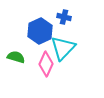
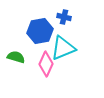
blue hexagon: rotated 15 degrees clockwise
cyan triangle: rotated 24 degrees clockwise
